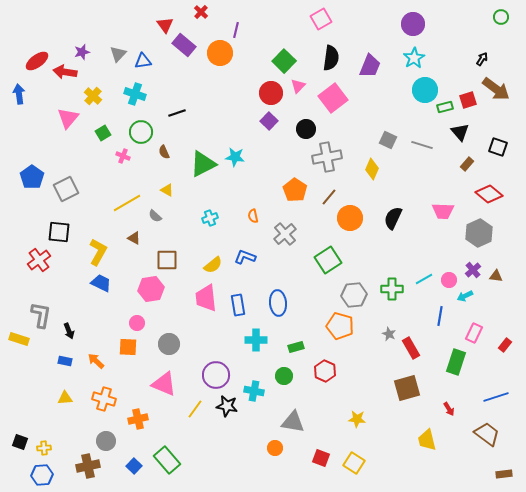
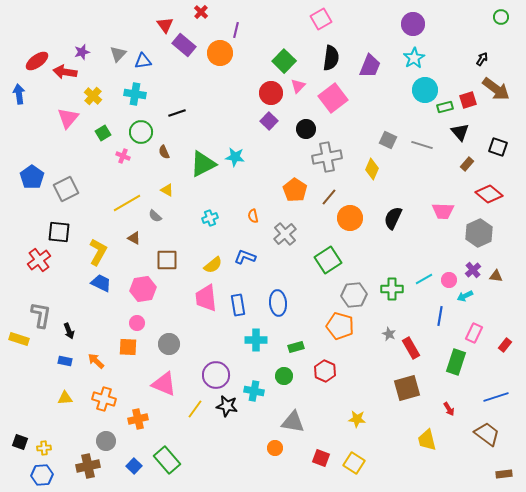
cyan cross at (135, 94): rotated 10 degrees counterclockwise
pink hexagon at (151, 289): moved 8 px left
